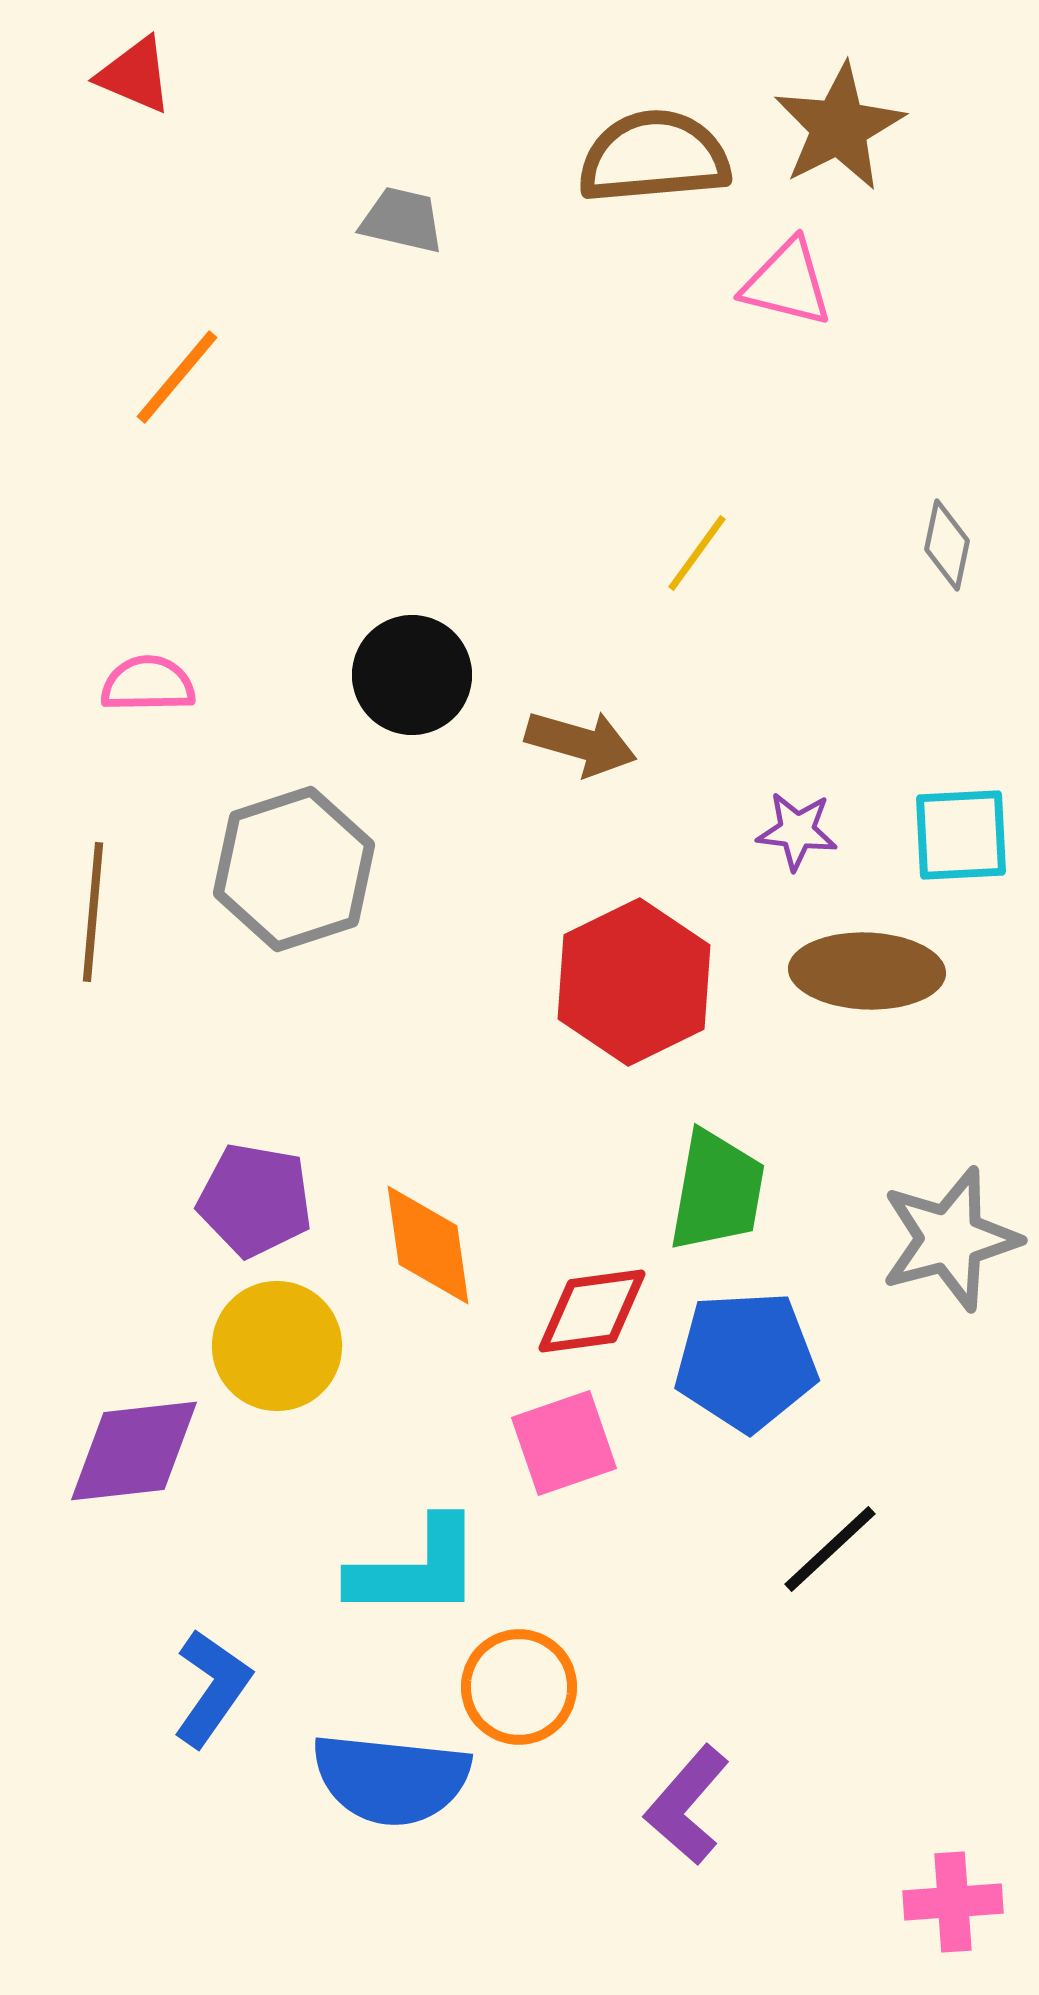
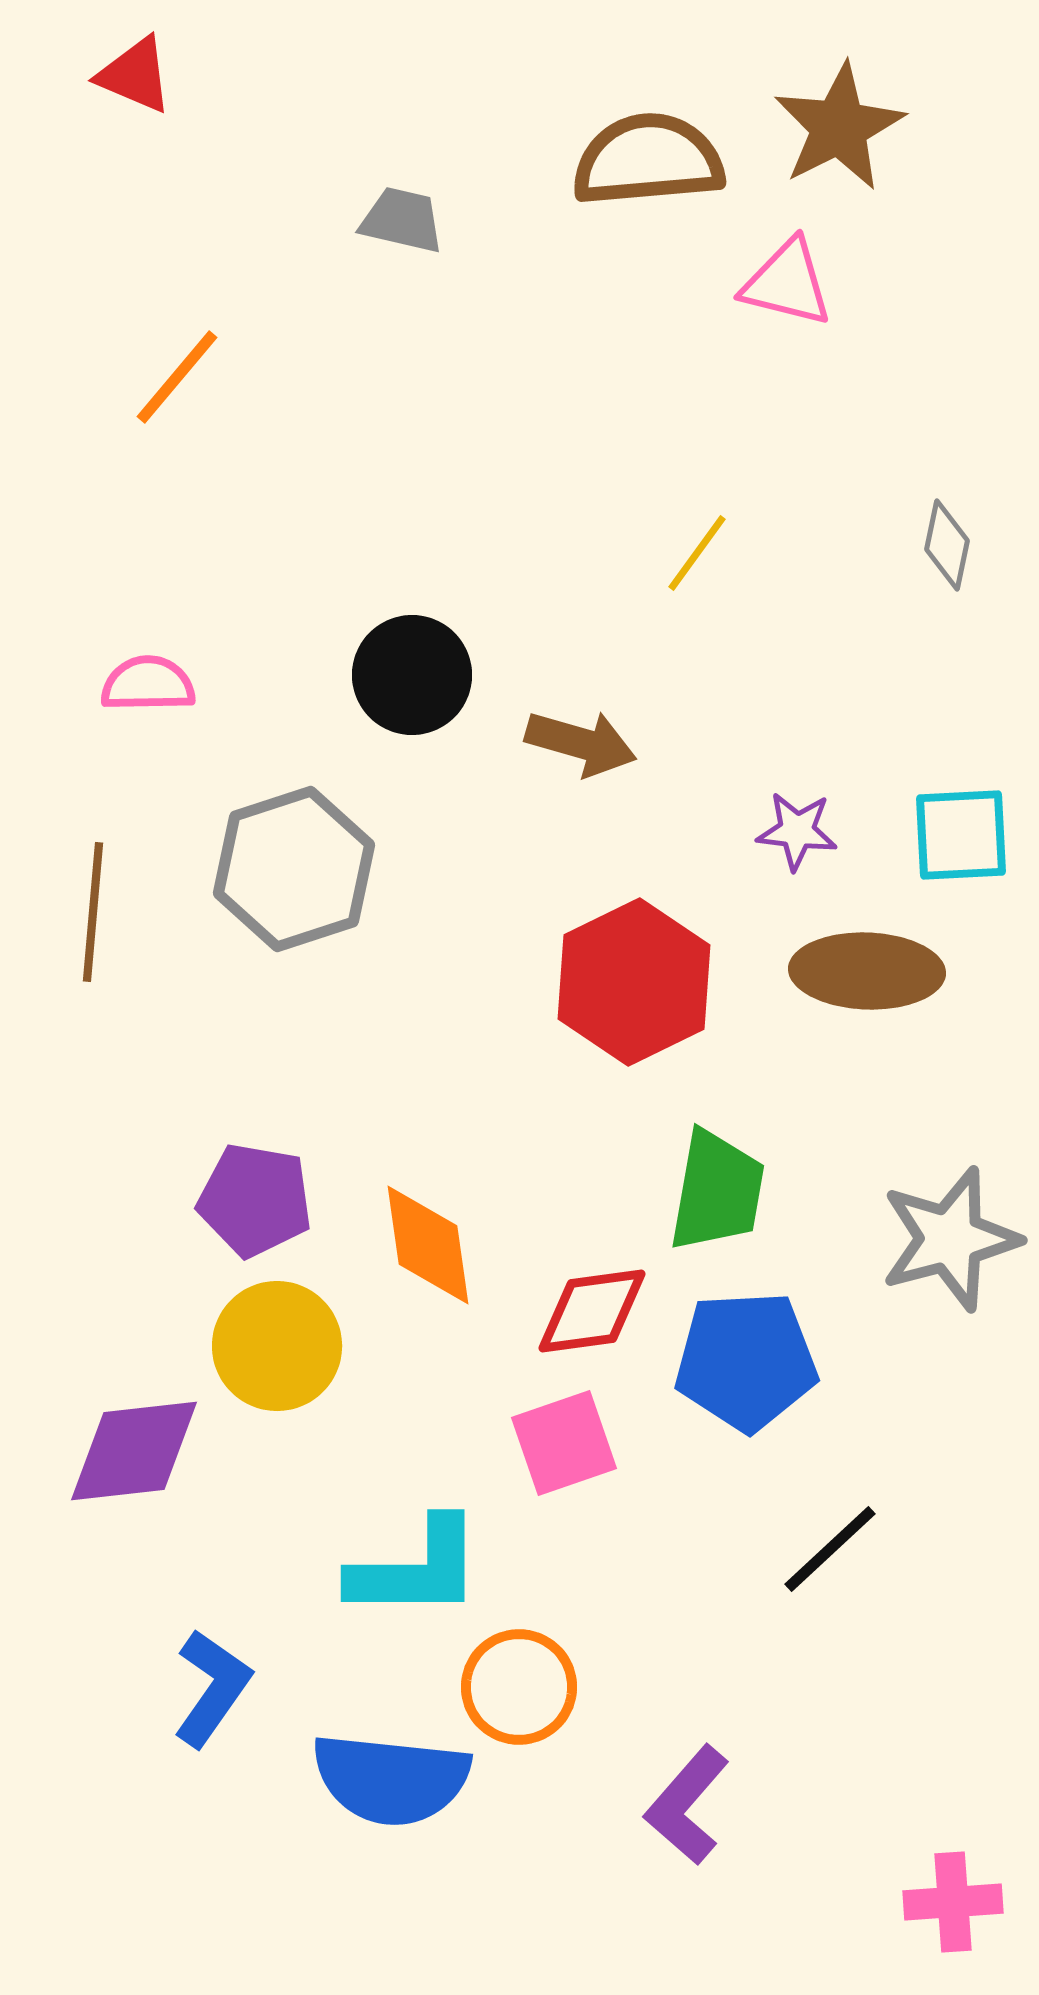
brown semicircle: moved 6 px left, 3 px down
